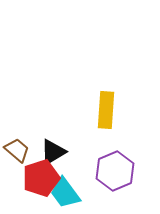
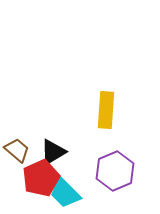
red pentagon: rotated 6 degrees counterclockwise
cyan trapezoid: rotated 8 degrees counterclockwise
